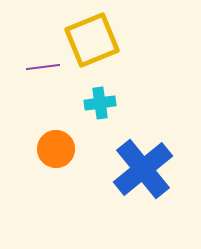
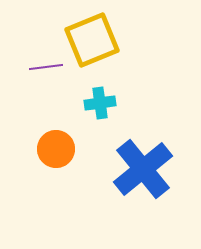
purple line: moved 3 px right
